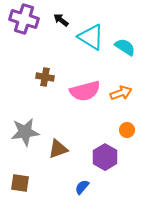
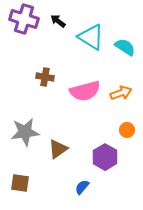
black arrow: moved 3 px left, 1 px down
brown triangle: rotated 15 degrees counterclockwise
